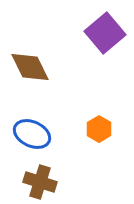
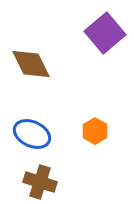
brown diamond: moved 1 px right, 3 px up
orange hexagon: moved 4 px left, 2 px down
